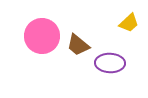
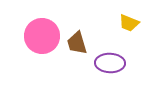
yellow trapezoid: rotated 65 degrees clockwise
brown trapezoid: moved 1 px left, 2 px up; rotated 35 degrees clockwise
